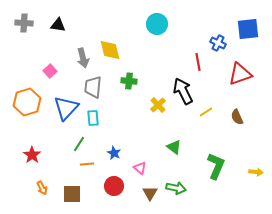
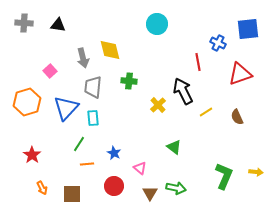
green L-shape: moved 8 px right, 10 px down
